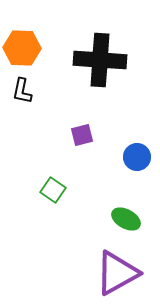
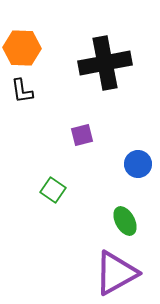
black cross: moved 5 px right, 3 px down; rotated 15 degrees counterclockwise
black L-shape: rotated 20 degrees counterclockwise
blue circle: moved 1 px right, 7 px down
green ellipse: moved 1 px left, 2 px down; rotated 32 degrees clockwise
purple triangle: moved 1 px left
